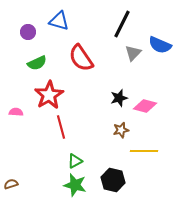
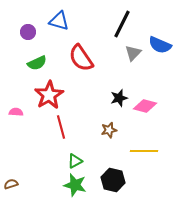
brown star: moved 12 px left
